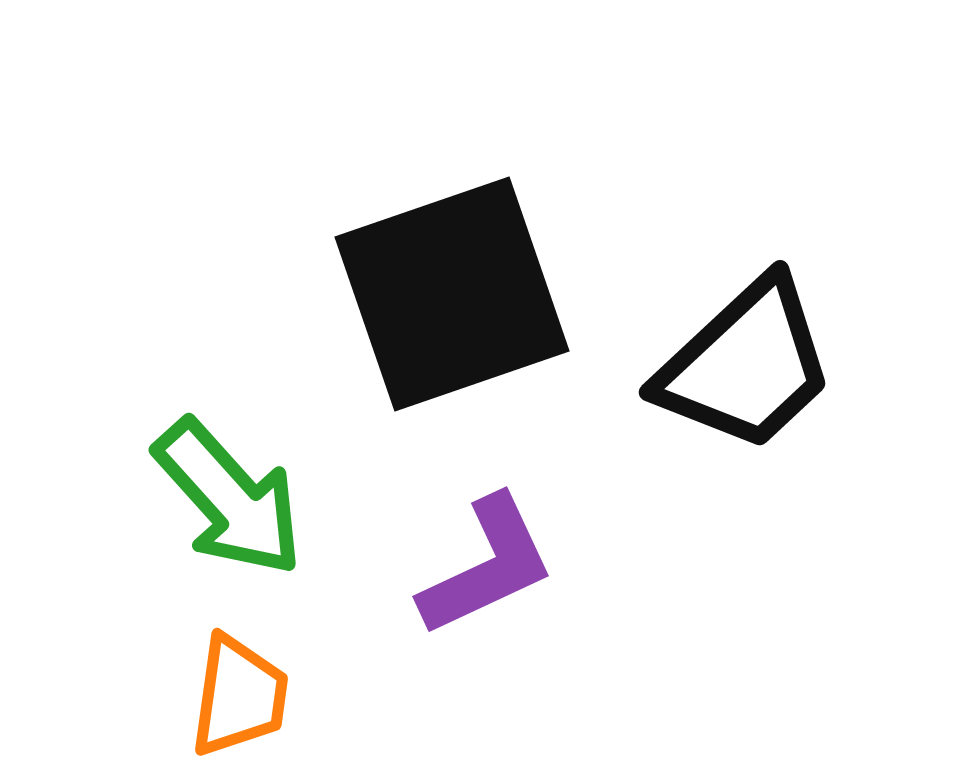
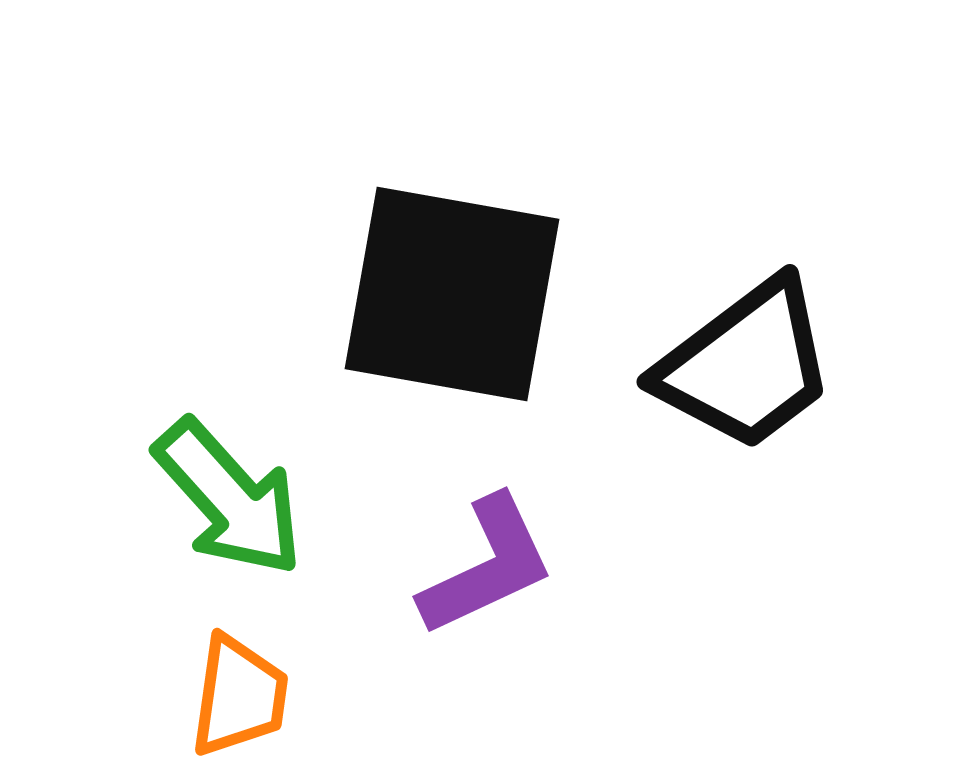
black square: rotated 29 degrees clockwise
black trapezoid: rotated 6 degrees clockwise
